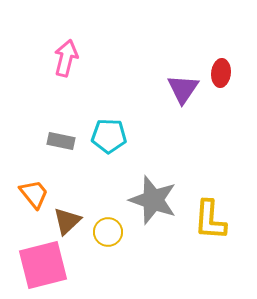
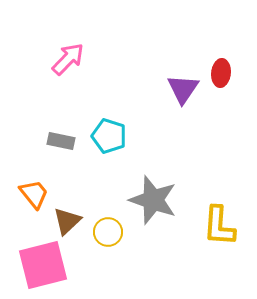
pink arrow: moved 2 px right, 1 px down; rotated 30 degrees clockwise
cyan pentagon: rotated 16 degrees clockwise
yellow L-shape: moved 9 px right, 6 px down
